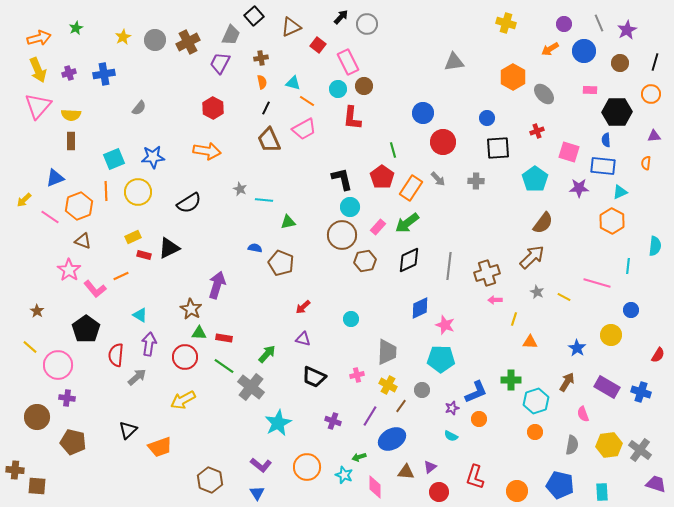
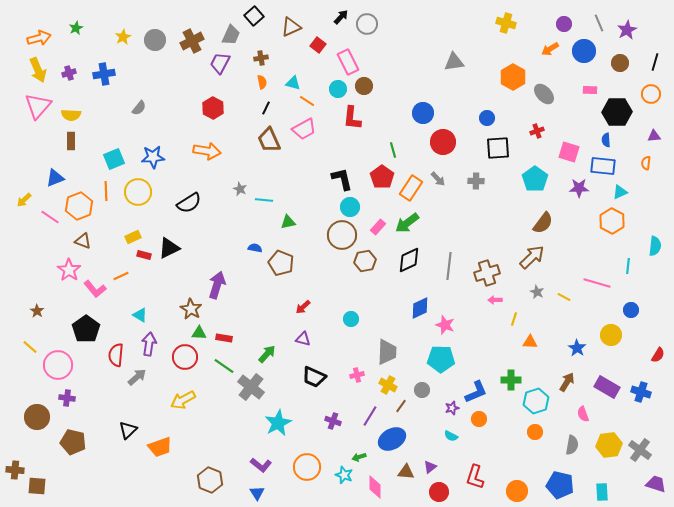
brown cross at (188, 42): moved 4 px right, 1 px up
